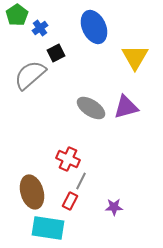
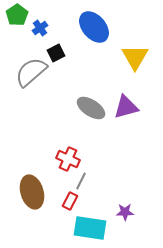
blue ellipse: rotated 16 degrees counterclockwise
gray semicircle: moved 1 px right, 3 px up
purple star: moved 11 px right, 5 px down
cyan rectangle: moved 42 px right
